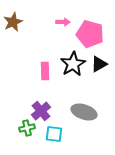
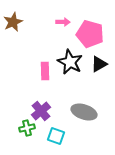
black star: moved 3 px left, 2 px up; rotated 15 degrees counterclockwise
cyan square: moved 2 px right, 2 px down; rotated 12 degrees clockwise
